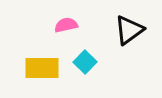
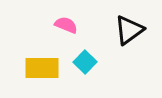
pink semicircle: rotated 35 degrees clockwise
